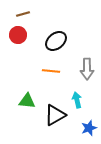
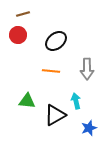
cyan arrow: moved 1 px left, 1 px down
